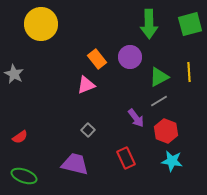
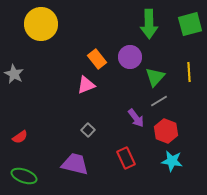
green triangle: moved 4 px left; rotated 20 degrees counterclockwise
